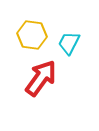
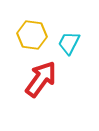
red arrow: moved 1 px down
